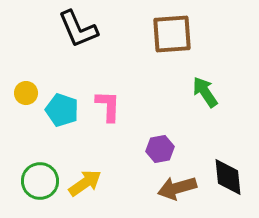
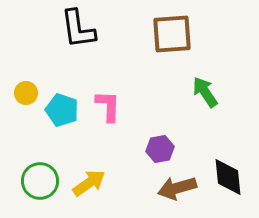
black L-shape: rotated 15 degrees clockwise
yellow arrow: moved 4 px right
